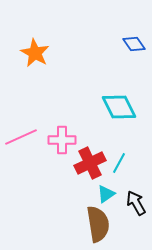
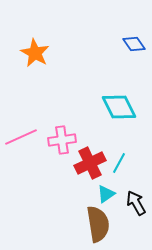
pink cross: rotated 8 degrees counterclockwise
